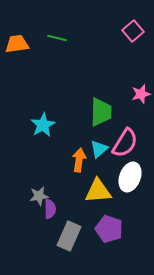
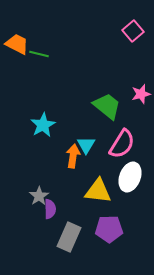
green line: moved 18 px left, 16 px down
orange trapezoid: rotated 35 degrees clockwise
green trapezoid: moved 6 px right, 6 px up; rotated 52 degrees counterclockwise
pink semicircle: moved 3 px left, 1 px down
cyan triangle: moved 13 px left, 4 px up; rotated 18 degrees counterclockwise
orange arrow: moved 6 px left, 4 px up
yellow triangle: rotated 12 degrees clockwise
gray star: rotated 24 degrees counterclockwise
purple pentagon: rotated 20 degrees counterclockwise
gray rectangle: moved 1 px down
